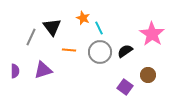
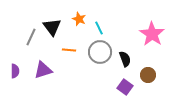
orange star: moved 4 px left, 1 px down
black semicircle: moved 8 px down; rotated 105 degrees clockwise
